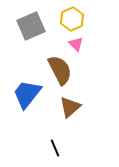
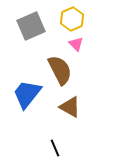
brown triangle: rotated 50 degrees counterclockwise
